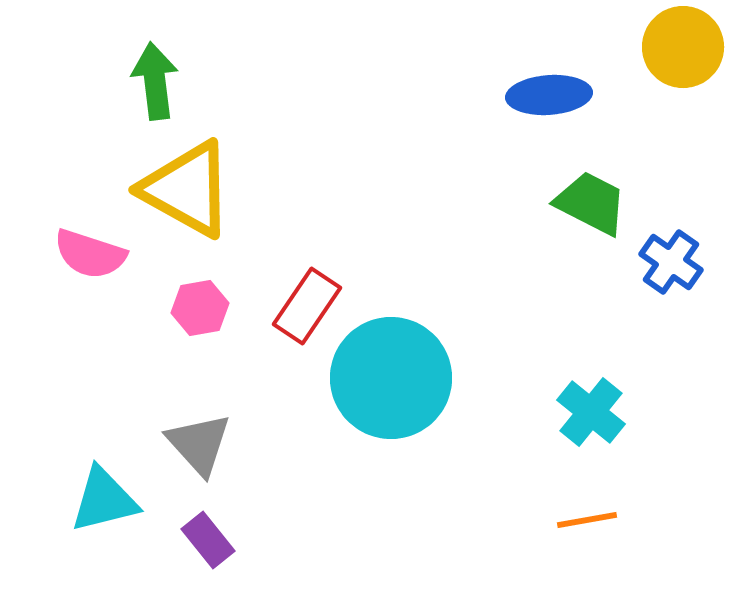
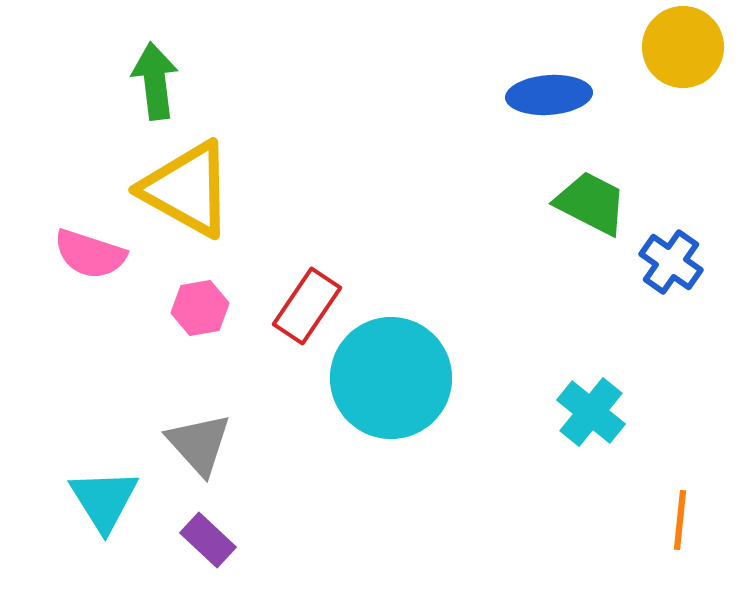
cyan triangle: rotated 48 degrees counterclockwise
orange line: moved 93 px right; rotated 74 degrees counterclockwise
purple rectangle: rotated 8 degrees counterclockwise
